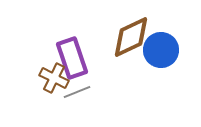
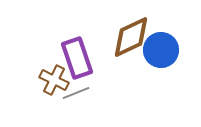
purple rectangle: moved 5 px right
brown cross: moved 2 px down
gray line: moved 1 px left, 1 px down
